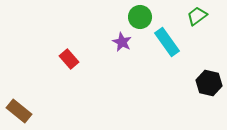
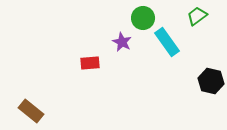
green circle: moved 3 px right, 1 px down
red rectangle: moved 21 px right, 4 px down; rotated 54 degrees counterclockwise
black hexagon: moved 2 px right, 2 px up
brown rectangle: moved 12 px right
